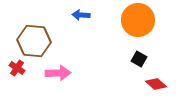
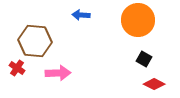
brown hexagon: moved 1 px right
black square: moved 5 px right
red diamond: moved 2 px left; rotated 15 degrees counterclockwise
